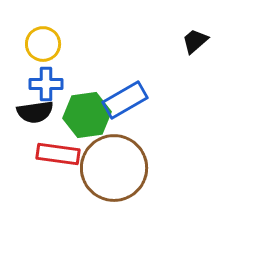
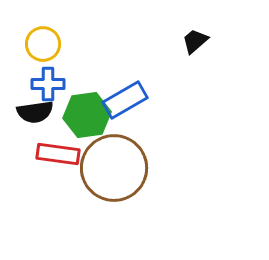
blue cross: moved 2 px right
